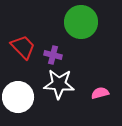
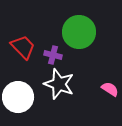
green circle: moved 2 px left, 10 px down
white star: rotated 16 degrees clockwise
pink semicircle: moved 10 px right, 4 px up; rotated 48 degrees clockwise
